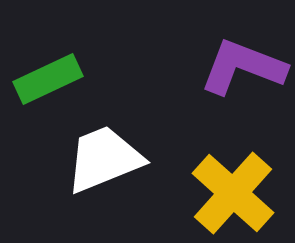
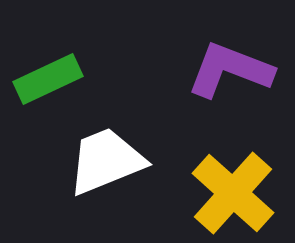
purple L-shape: moved 13 px left, 3 px down
white trapezoid: moved 2 px right, 2 px down
